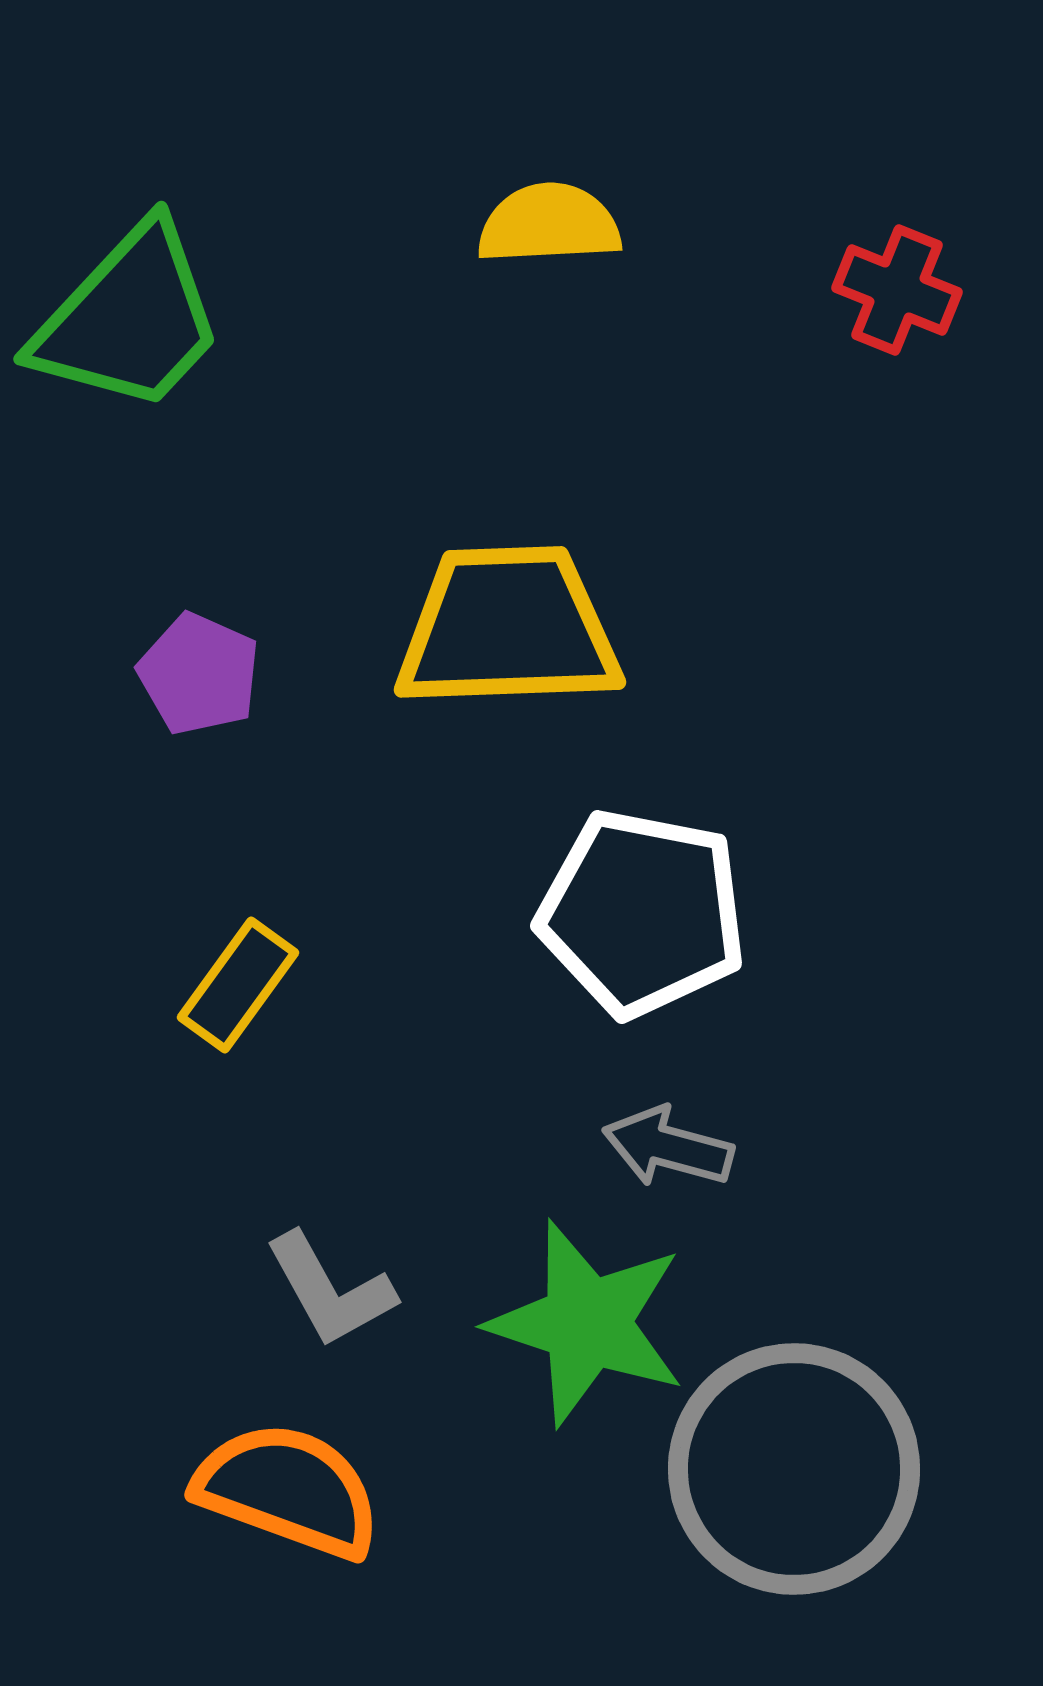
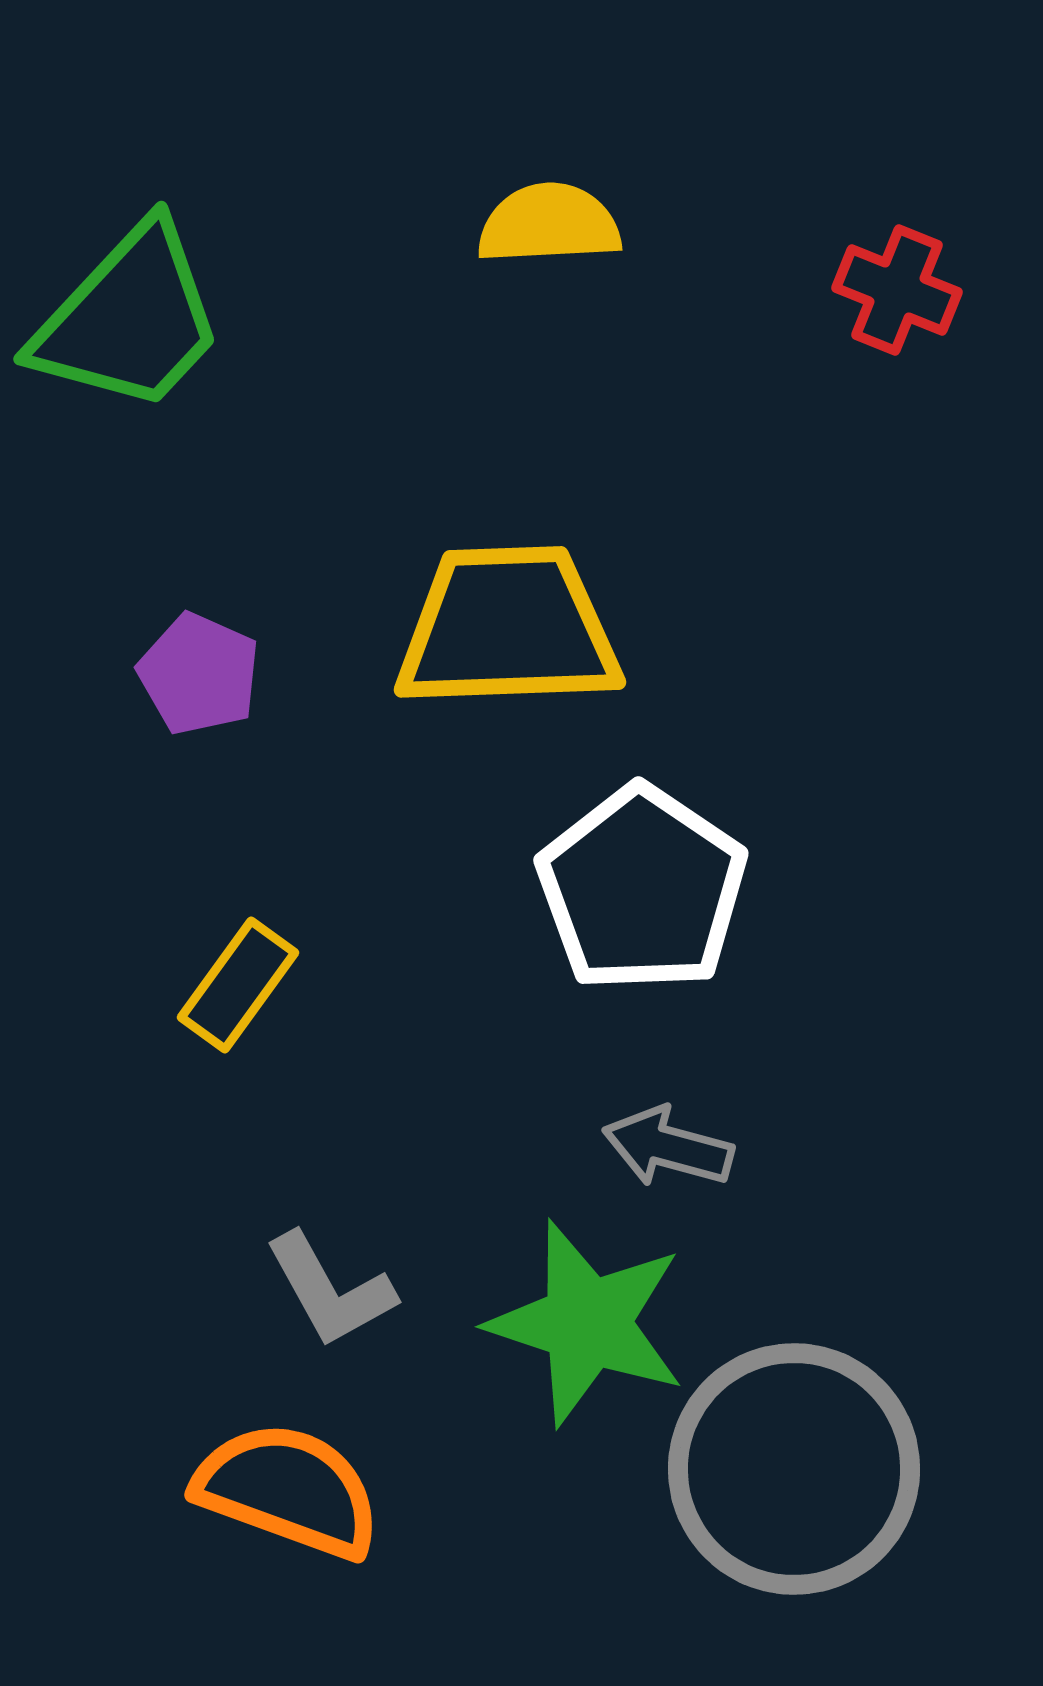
white pentagon: moved 24 px up; rotated 23 degrees clockwise
